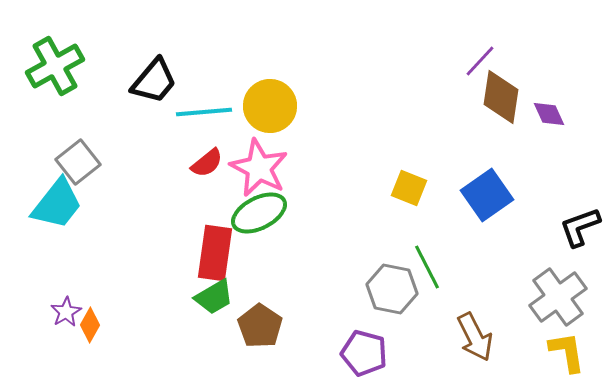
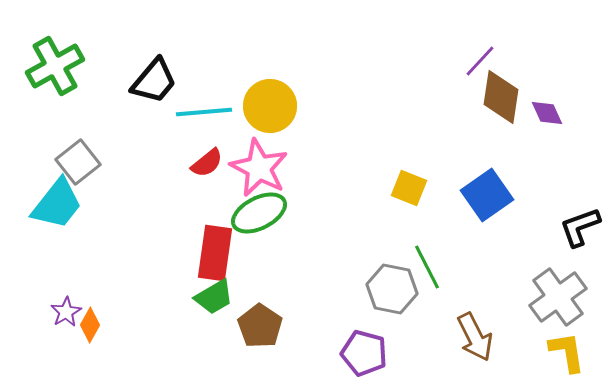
purple diamond: moved 2 px left, 1 px up
